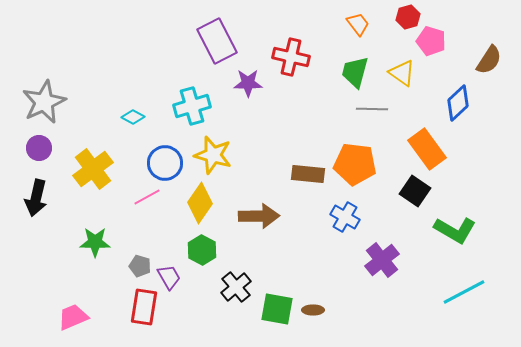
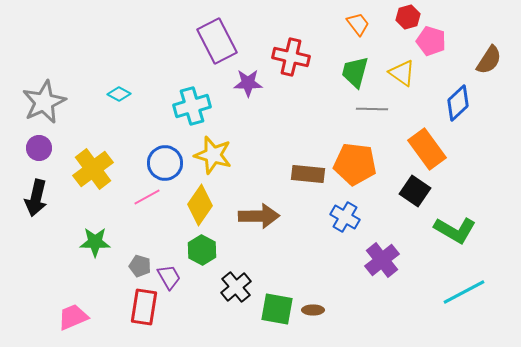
cyan diamond: moved 14 px left, 23 px up
yellow diamond: moved 2 px down
